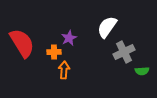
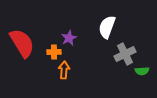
white semicircle: rotated 15 degrees counterclockwise
gray cross: moved 1 px right, 2 px down
